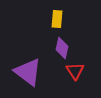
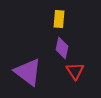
yellow rectangle: moved 2 px right
